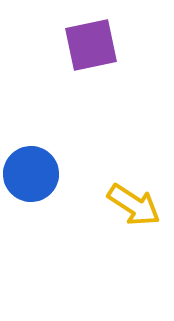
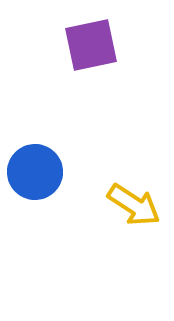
blue circle: moved 4 px right, 2 px up
